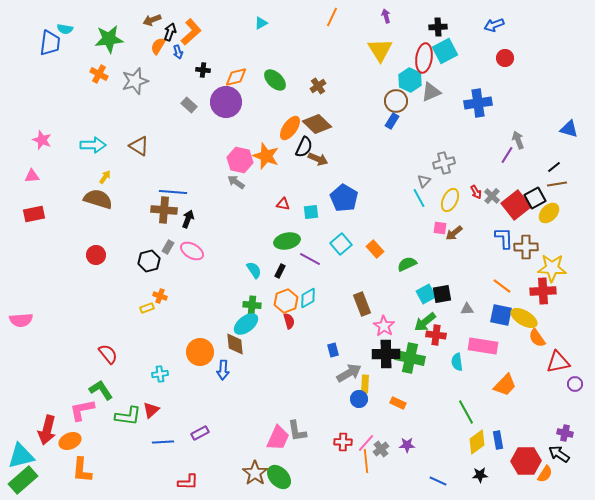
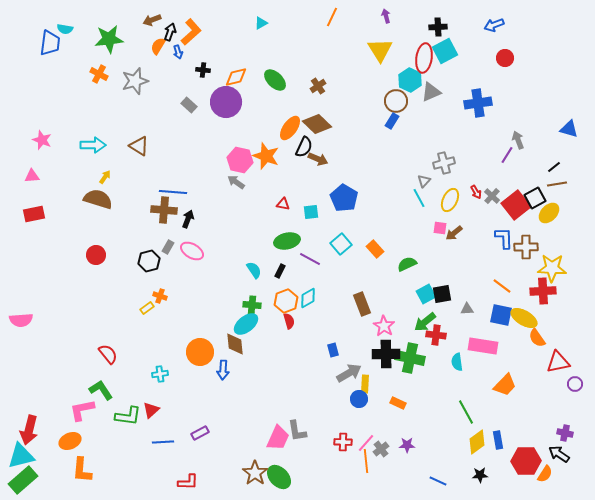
yellow rectangle at (147, 308): rotated 16 degrees counterclockwise
red arrow at (47, 430): moved 18 px left
